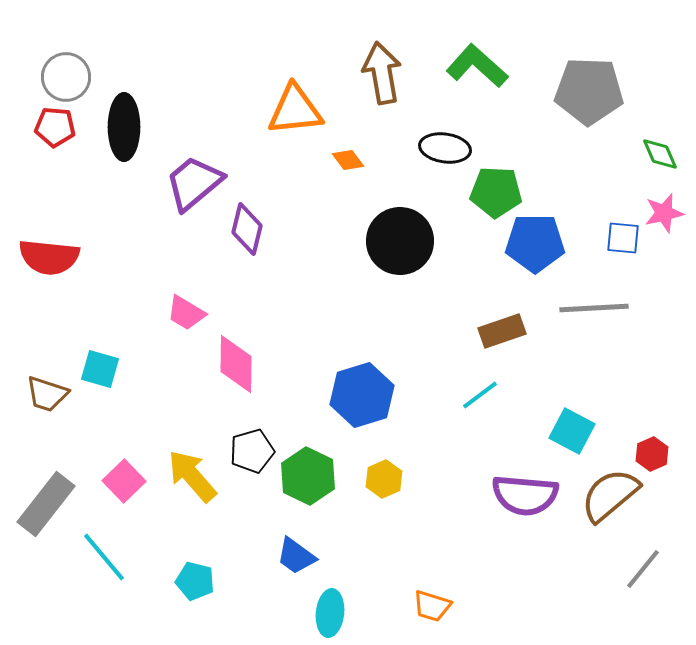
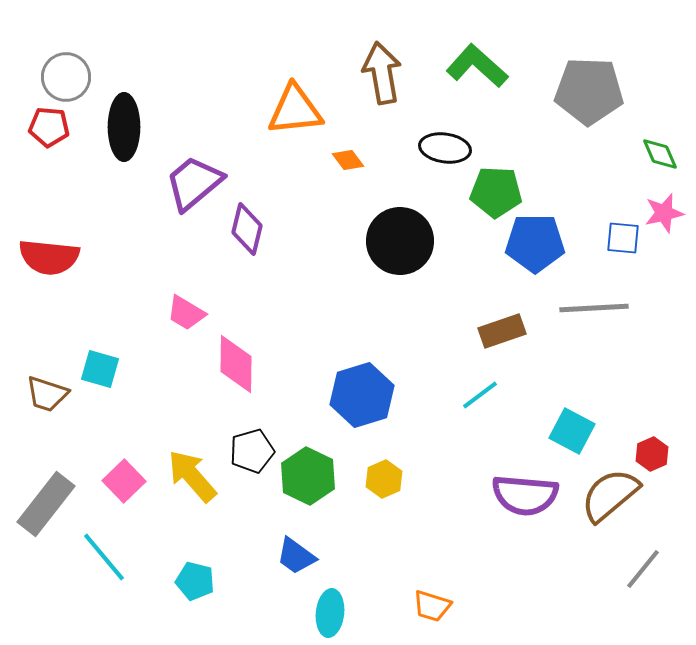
red pentagon at (55, 127): moved 6 px left
